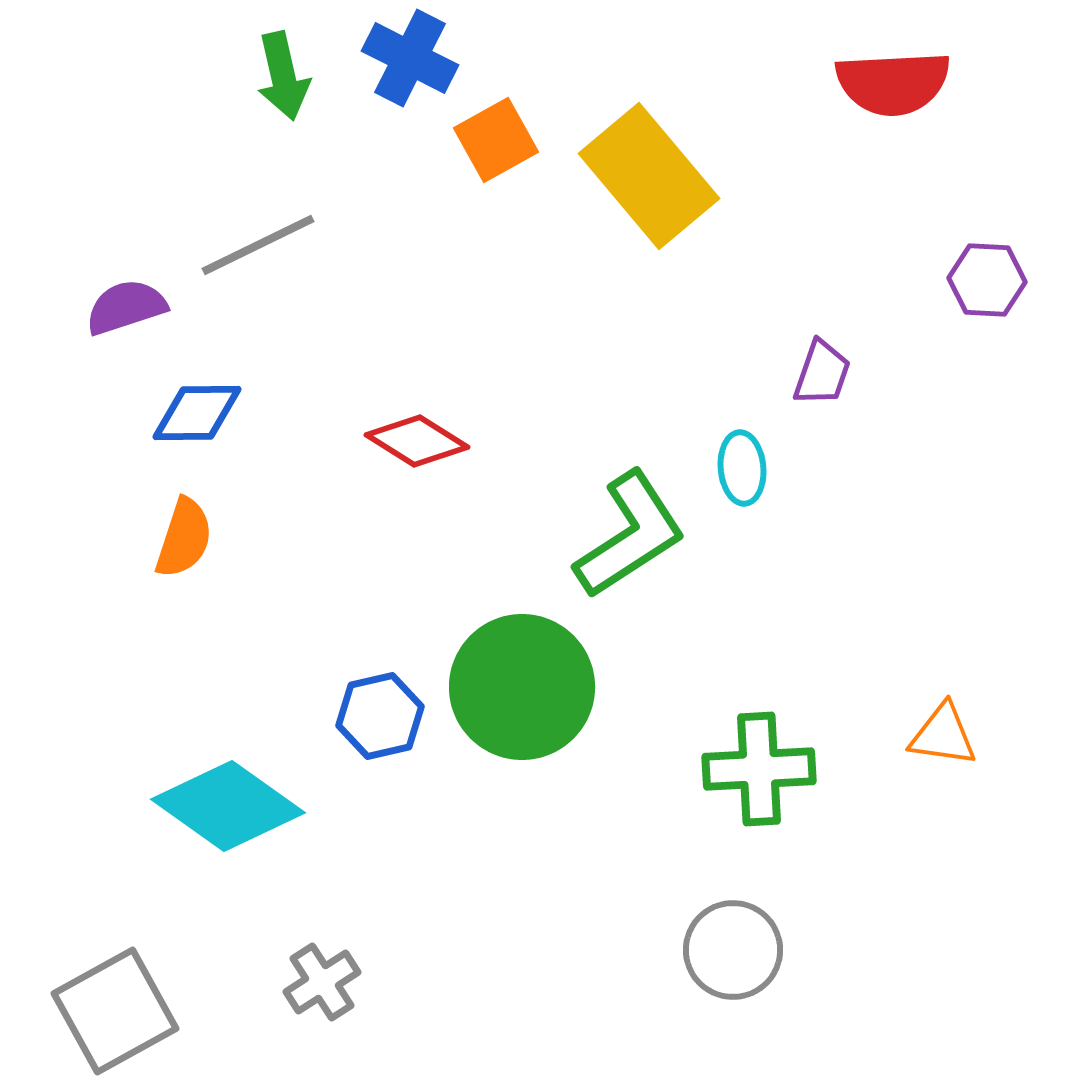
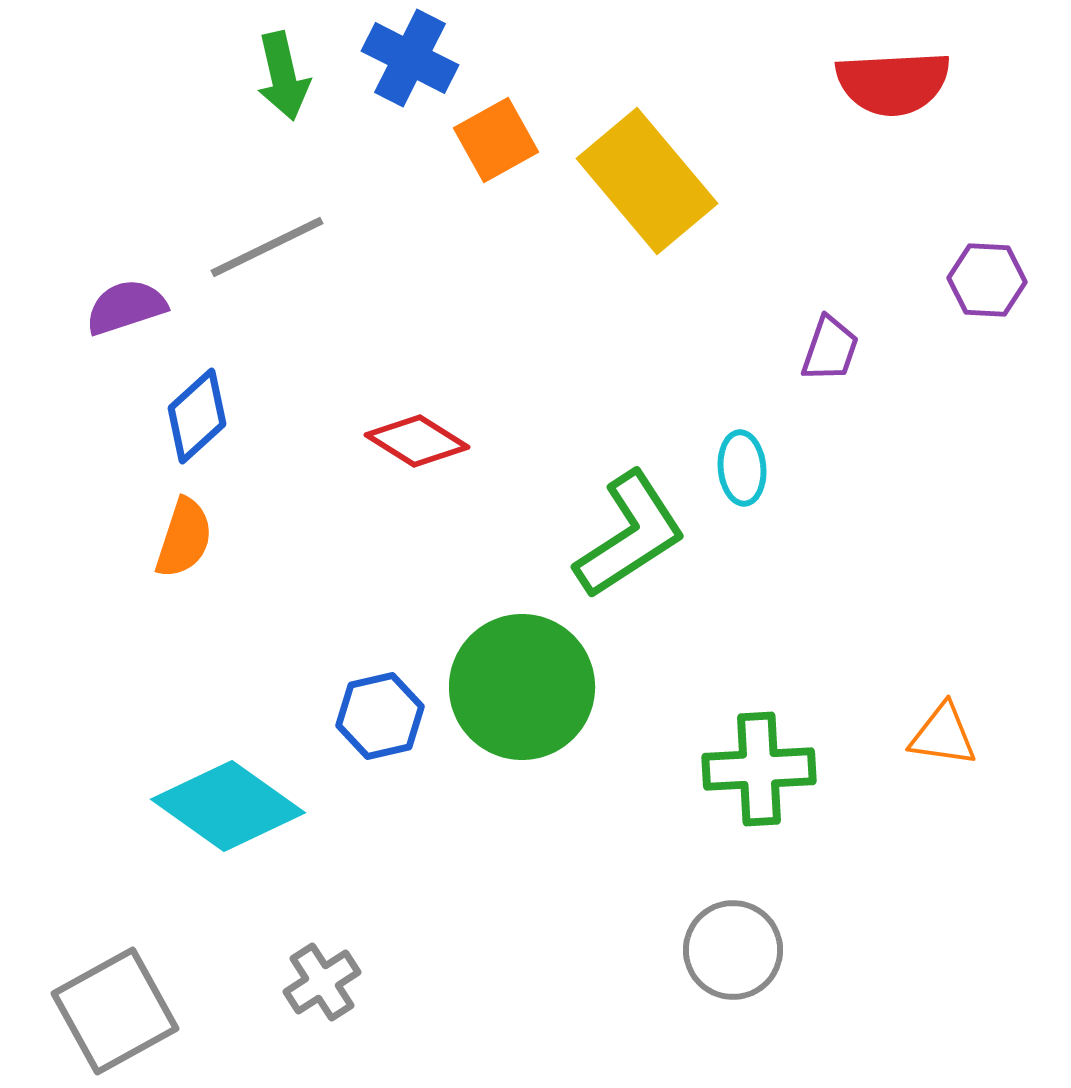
yellow rectangle: moved 2 px left, 5 px down
gray line: moved 9 px right, 2 px down
purple trapezoid: moved 8 px right, 24 px up
blue diamond: moved 3 px down; rotated 42 degrees counterclockwise
